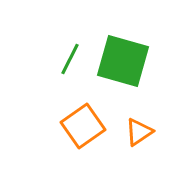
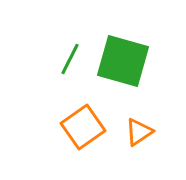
orange square: moved 1 px down
